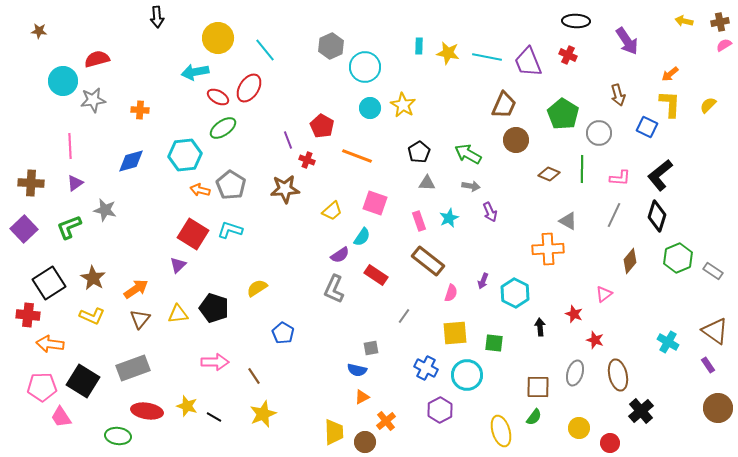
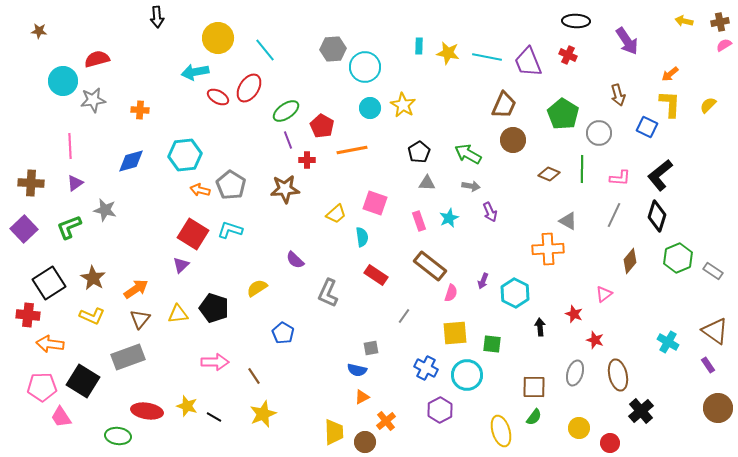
gray hexagon at (331, 46): moved 2 px right, 3 px down; rotated 20 degrees clockwise
green ellipse at (223, 128): moved 63 px right, 17 px up
brown circle at (516, 140): moved 3 px left
orange line at (357, 156): moved 5 px left, 6 px up; rotated 32 degrees counterclockwise
red cross at (307, 160): rotated 21 degrees counterclockwise
yellow trapezoid at (332, 211): moved 4 px right, 3 px down
cyan semicircle at (362, 237): rotated 42 degrees counterclockwise
purple semicircle at (340, 255): moved 45 px left, 5 px down; rotated 78 degrees clockwise
brown rectangle at (428, 261): moved 2 px right, 5 px down
purple triangle at (178, 265): moved 3 px right
gray L-shape at (334, 289): moved 6 px left, 4 px down
green square at (494, 343): moved 2 px left, 1 px down
gray rectangle at (133, 368): moved 5 px left, 11 px up
brown square at (538, 387): moved 4 px left
